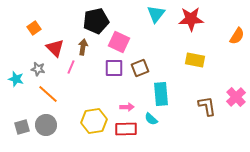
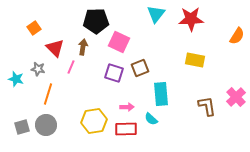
black pentagon: rotated 10 degrees clockwise
purple square: moved 5 px down; rotated 18 degrees clockwise
orange line: rotated 65 degrees clockwise
